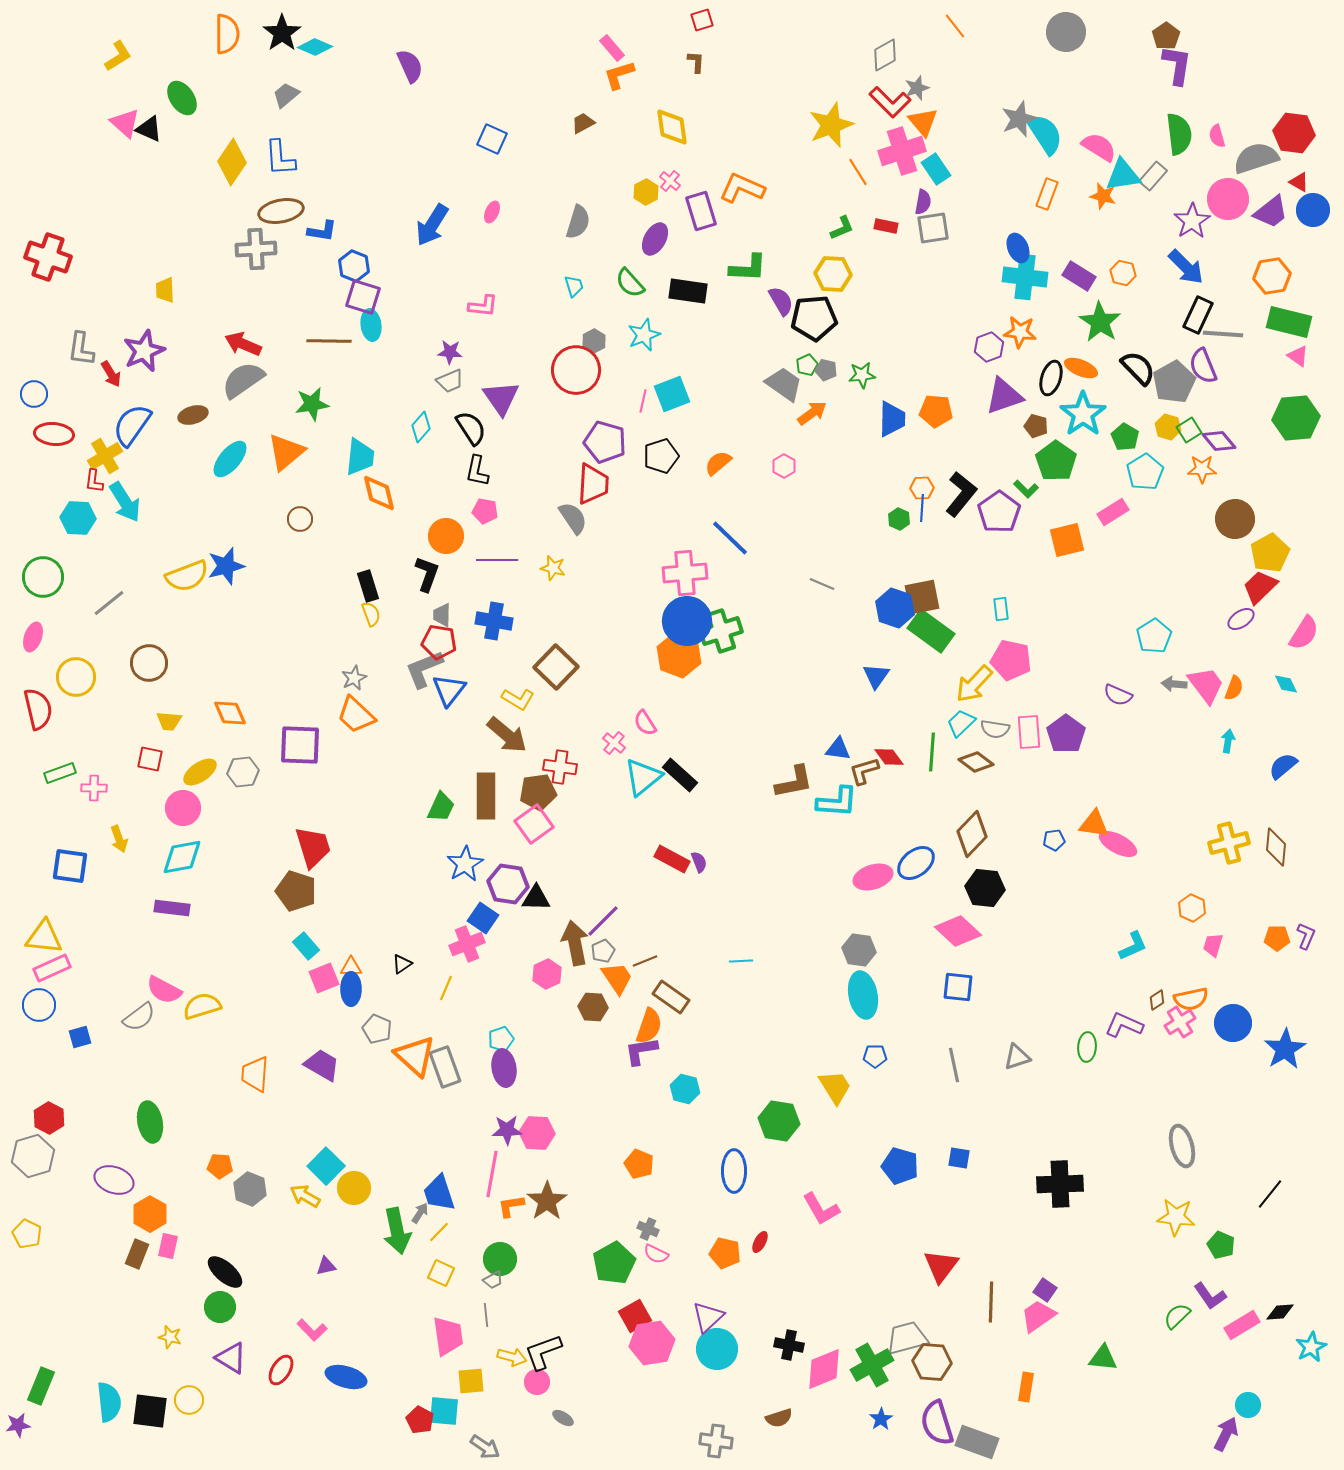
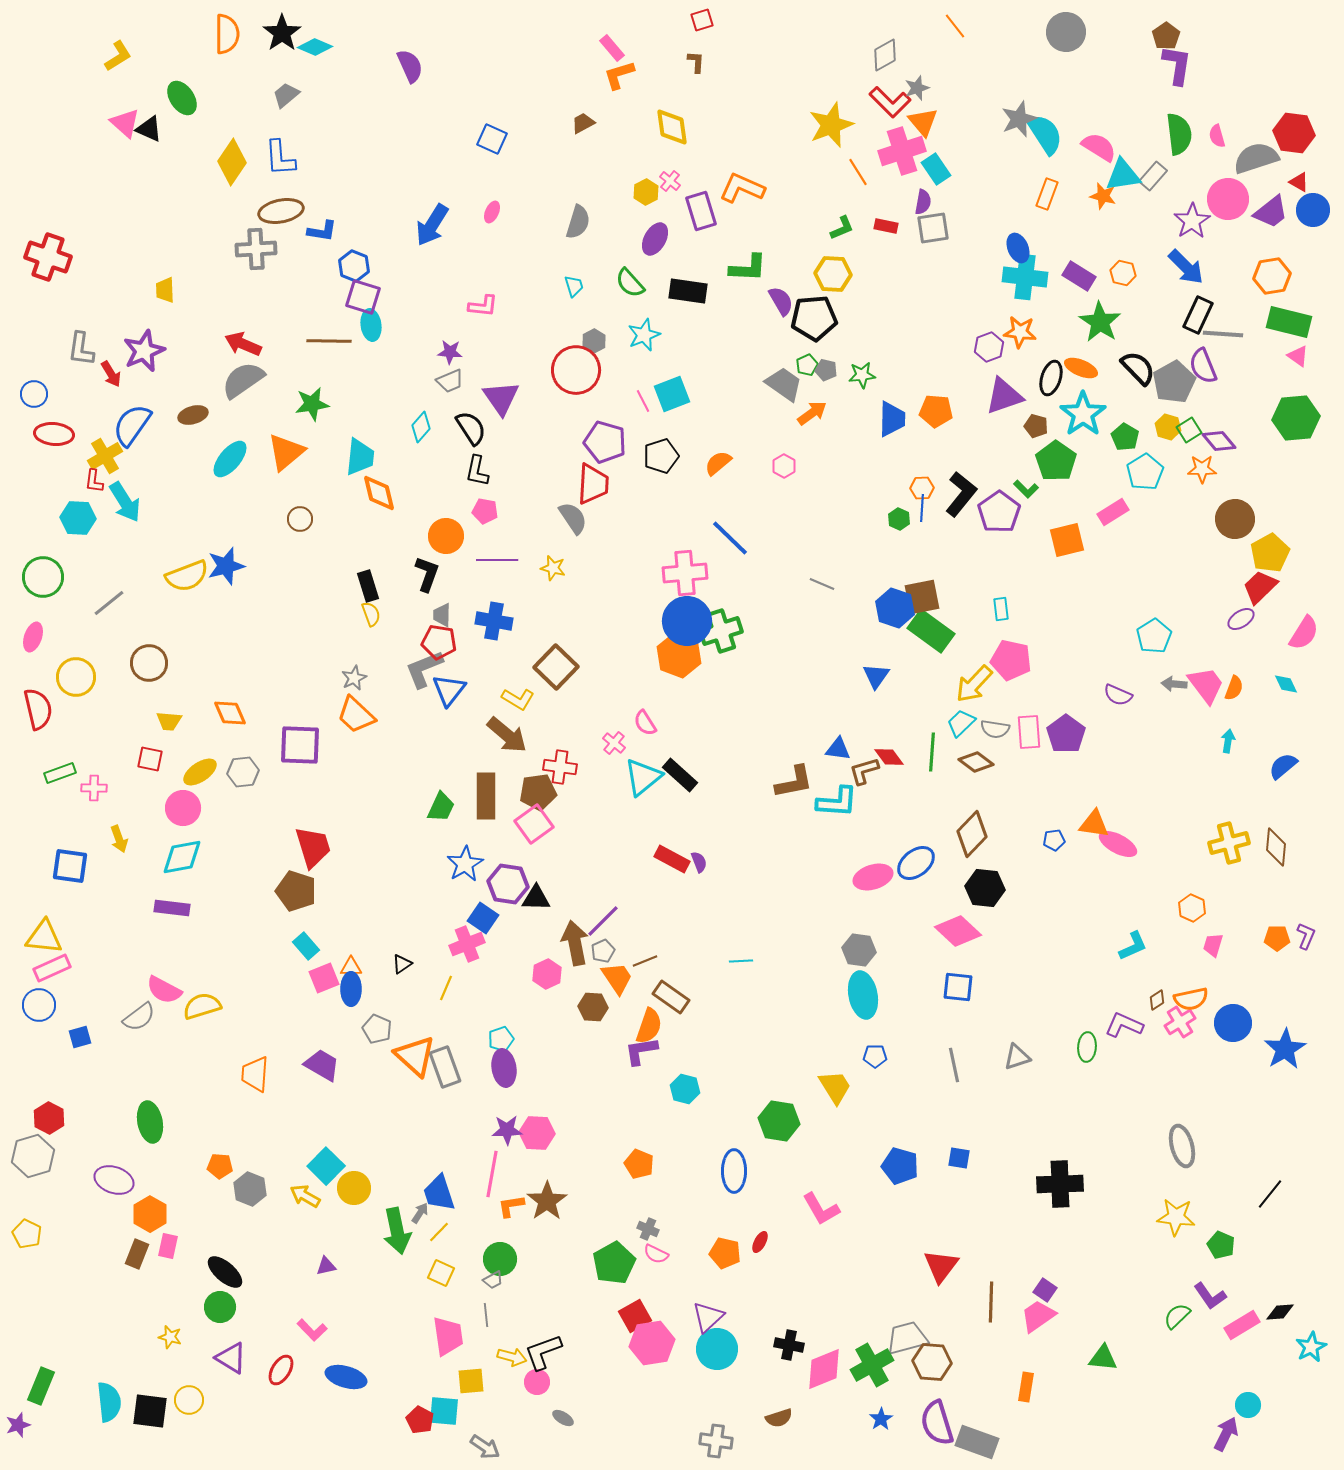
pink line at (643, 401): rotated 40 degrees counterclockwise
purple star at (18, 1425): rotated 10 degrees counterclockwise
